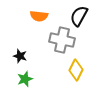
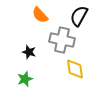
orange semicircle: moved 1 px right, 1 px up; rotated 42 degrees clockwise
black star: moved 9 px right, 4 px up
yellow diamond: moved 1 px left, 1 px up; rotated 35 degrees counterclockwise
